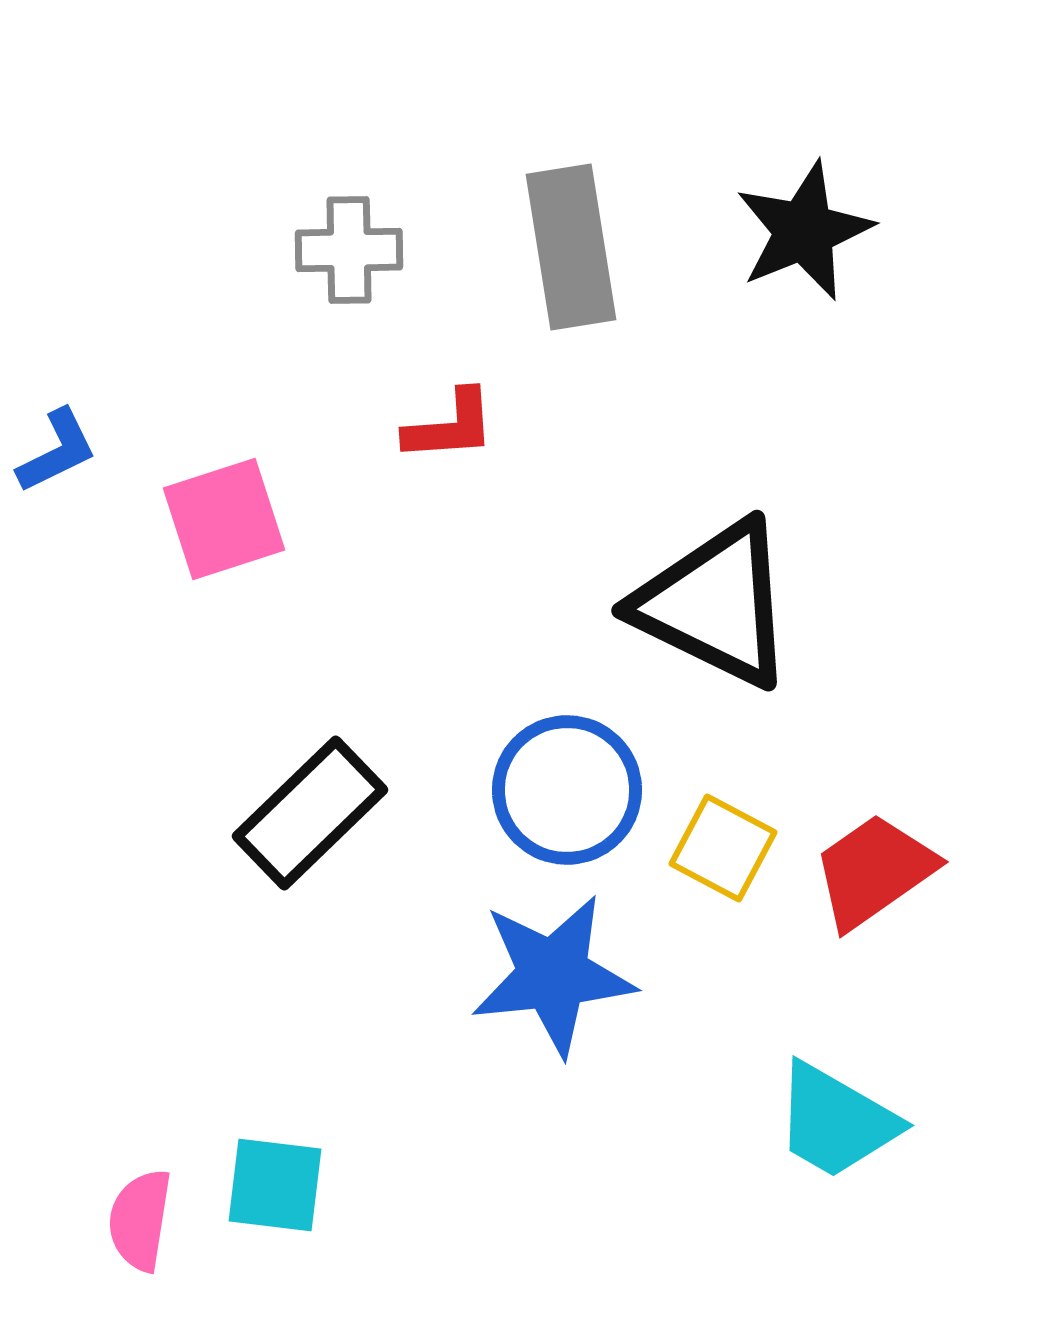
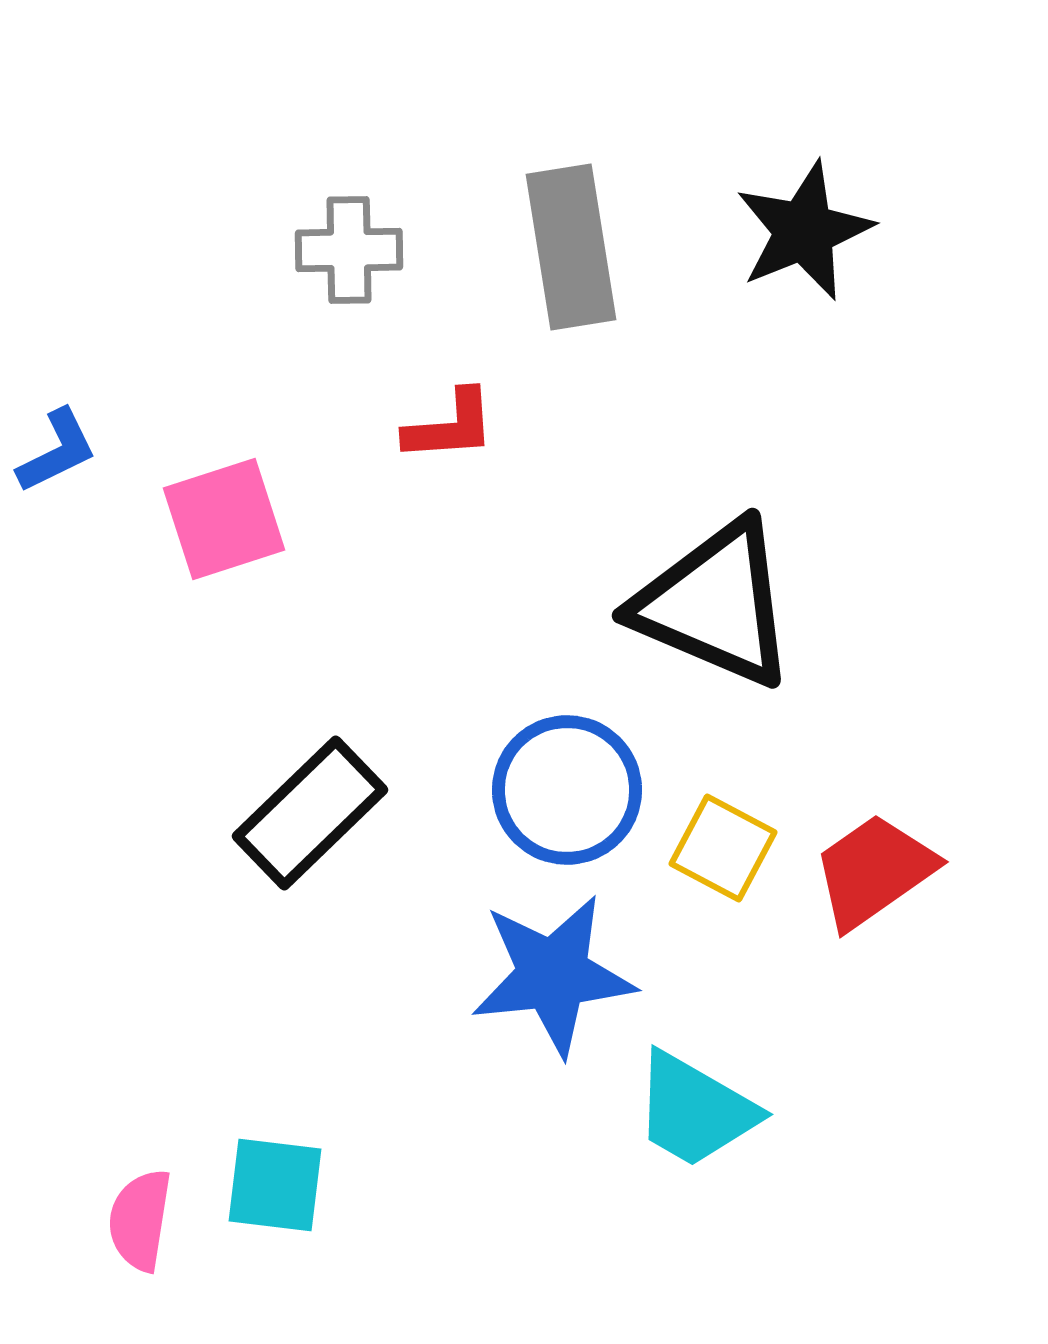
black triangle: rotated 3 degrees counterclockwise
cyan trapezoid: moved 141 px left, 11 px up
